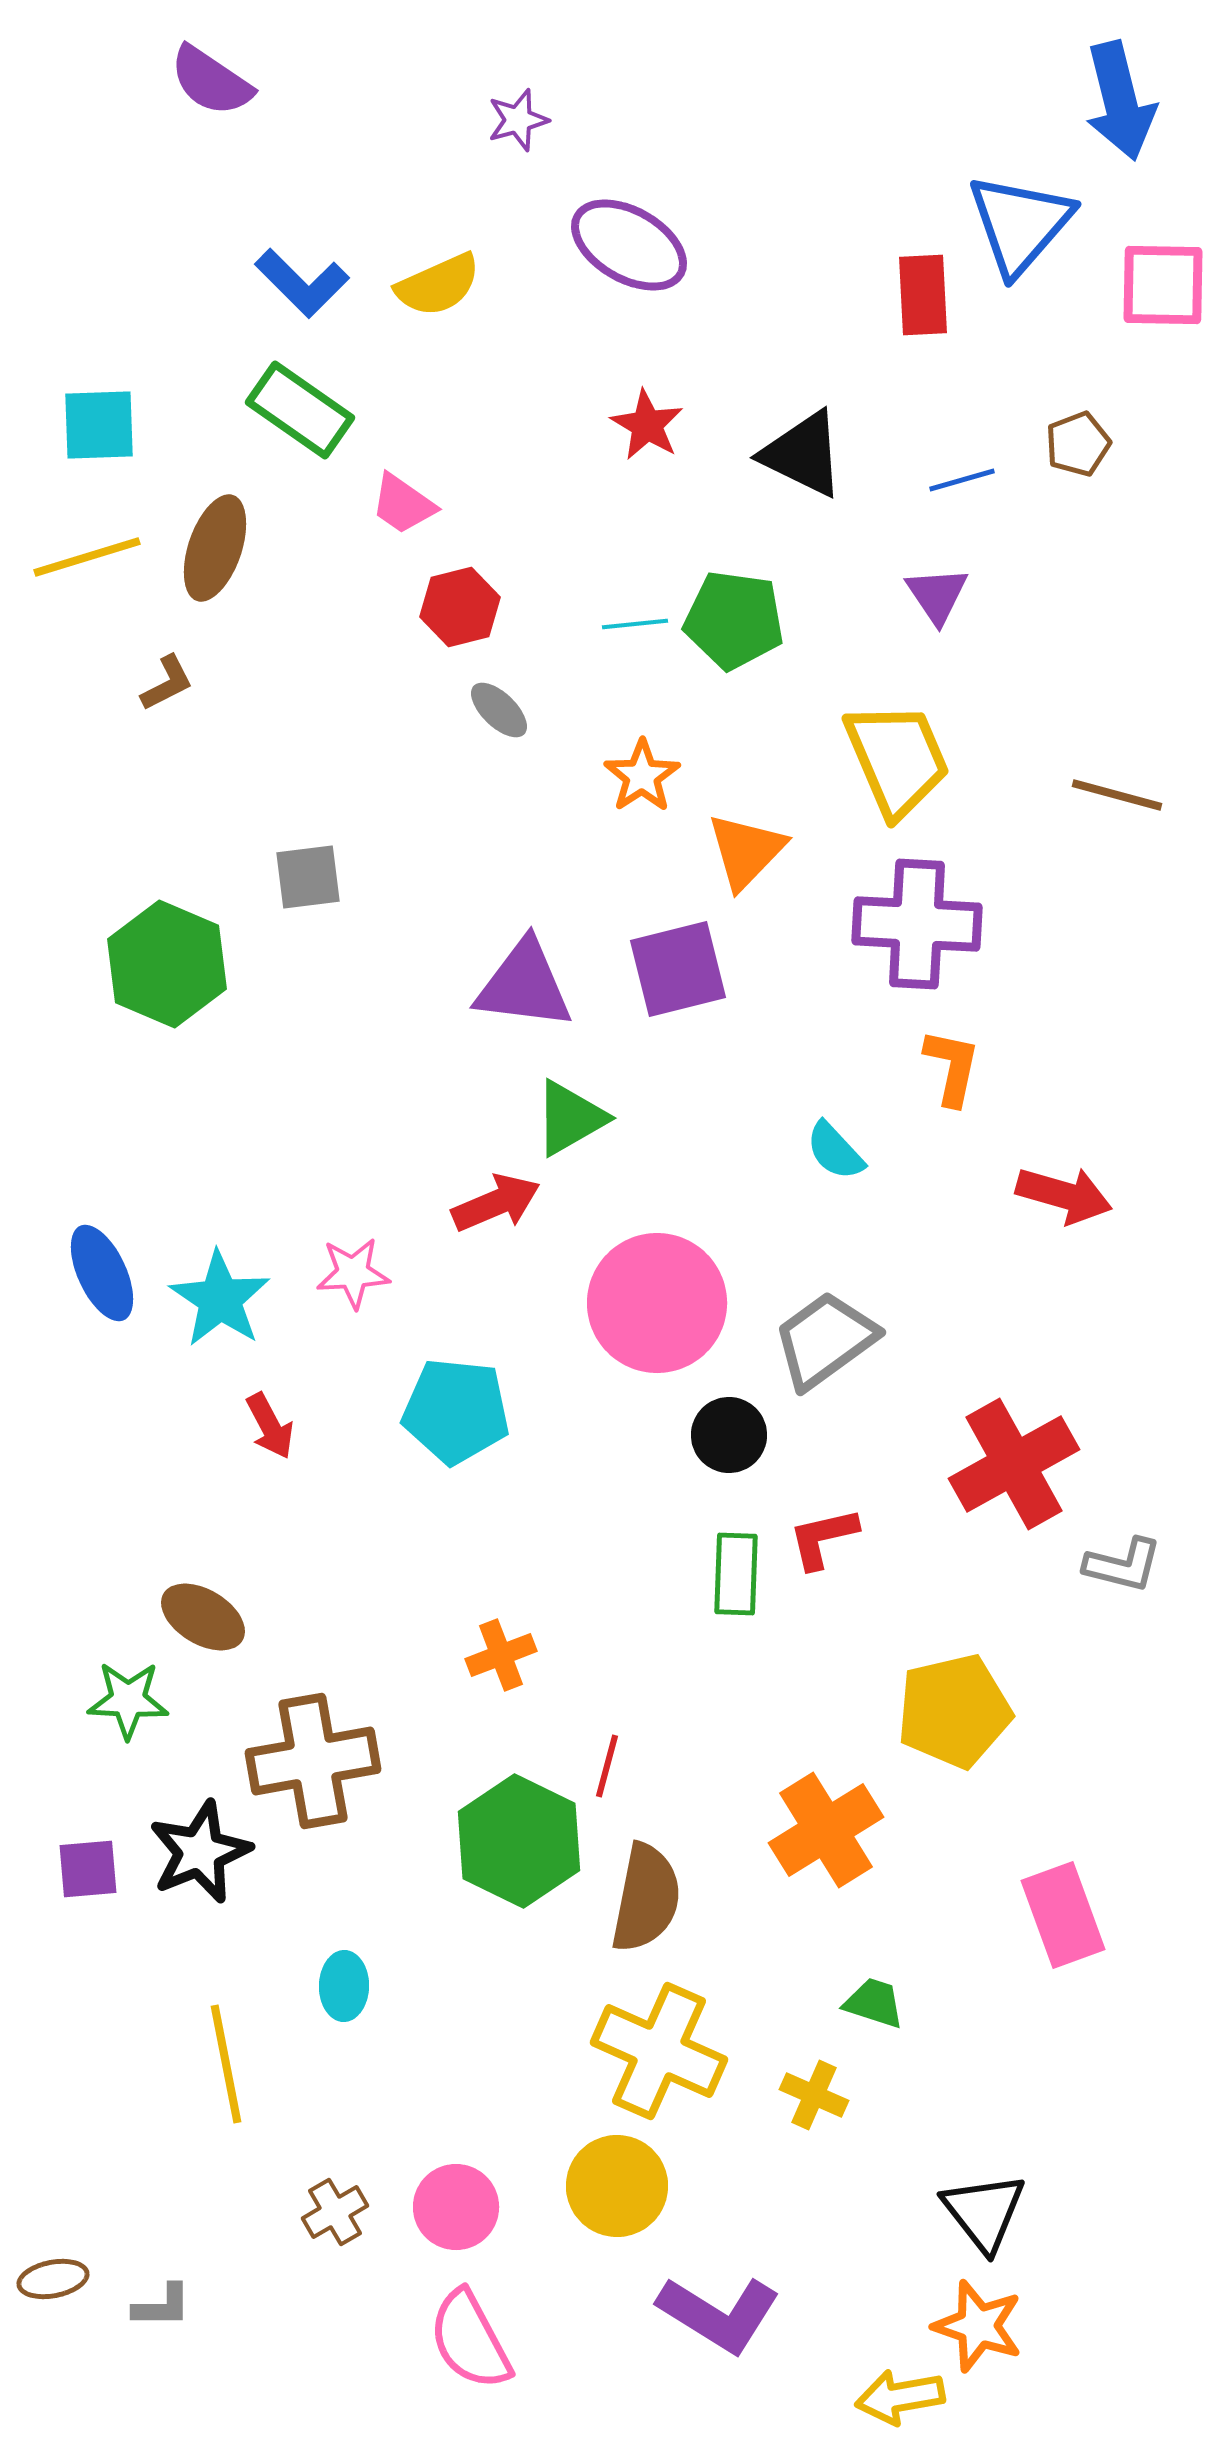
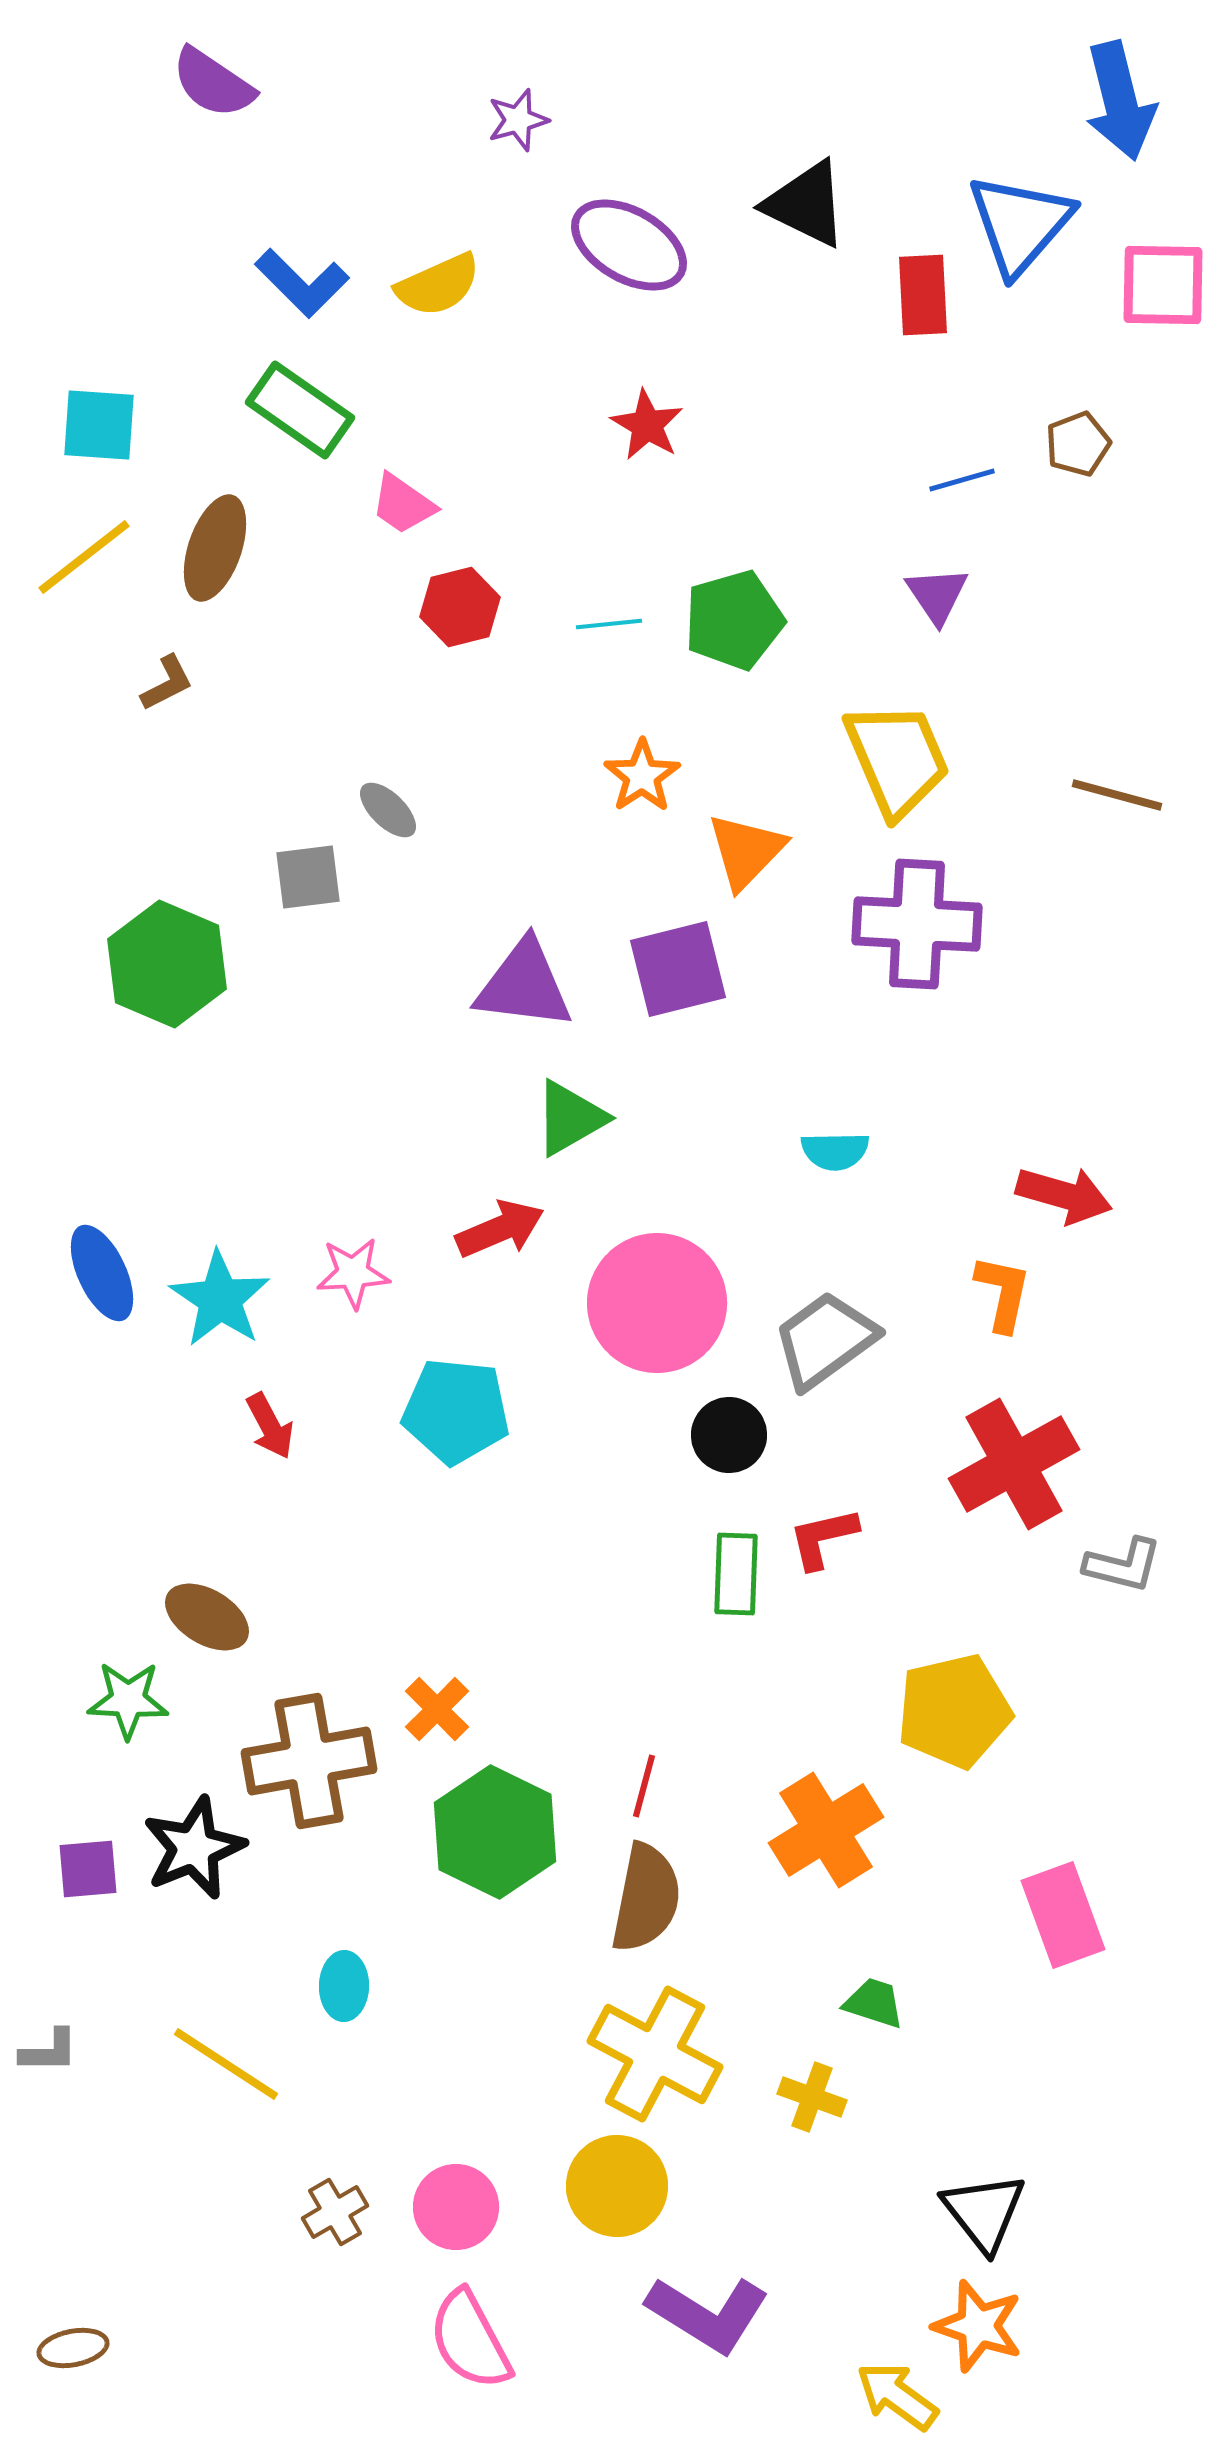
purple semicircle at (211, 81): moved 2 px right, 2 px down
cyan square at (99, 425): rotated 6 degrees clockwise
black triangle at (803, 454): moved 3 px right, 250 px up
yellow line at (87, 557): moved 3 px left; rotated 21 degrees counterclockwise
green pentagon at (734, 620): rotated 24 degrees counterclockwise
cyan line at (635, 624): moved 26 px left
gray ellipse at (499, 710): moved 111 px left, 100 px down
orange L-shape at (952, 1067): moved 51 px right, 226 px down
cyan semicircle at (835, 1151): rotated 48 degrees counterclockwise
red arrow at (496, 1203): moved 4 px right, 26 px down
brown ellipse at (203, 1617): moved 4 px right
orange cross at (501, 1655): moved 64 px left, 54 px down; rotated 24 degrees counterclockwise
brown cross at (313, 1761): moved 4 px left
red line at (607, 1766): moved 37 px right, 20 px down
green hexagon at (519, 1841): moved 24 px left, 9 px up
black star at (200, 1852): moved 6 px left, 4 px up
yellow cross at (659, 2051): moved 4 px left, 3 px down; rotated 4 degrees clockwise
yellow line at (226, 2064): rotated 46 degrees counterclockwise
yellow cross at (814, 2095): moved 2 px left, 2 px down; rotated 4 degrees counterclockwise
brown ellipse at (53, 2279): moved 20 px right, 69 px down
gray L-shape at (162, 2306): moved 113 px left, 255 px up
purple L-shape at (719, 2314): moved 11 px left
yellow arrow at (900, 2397): moved 3 px left, 1 px up; rotated 46 degrees clockwise
